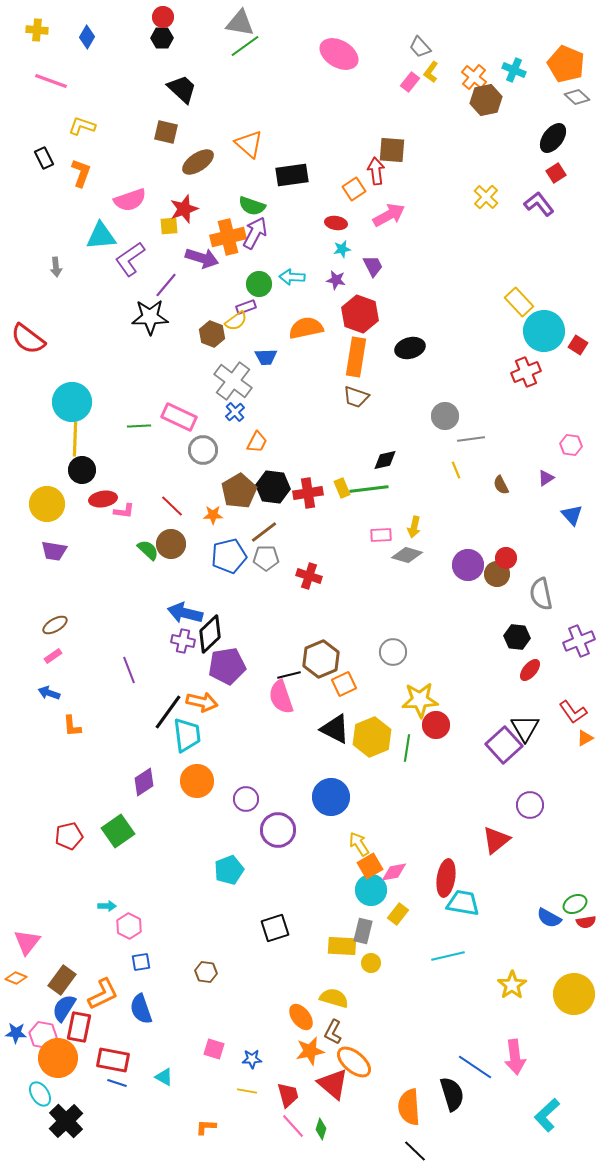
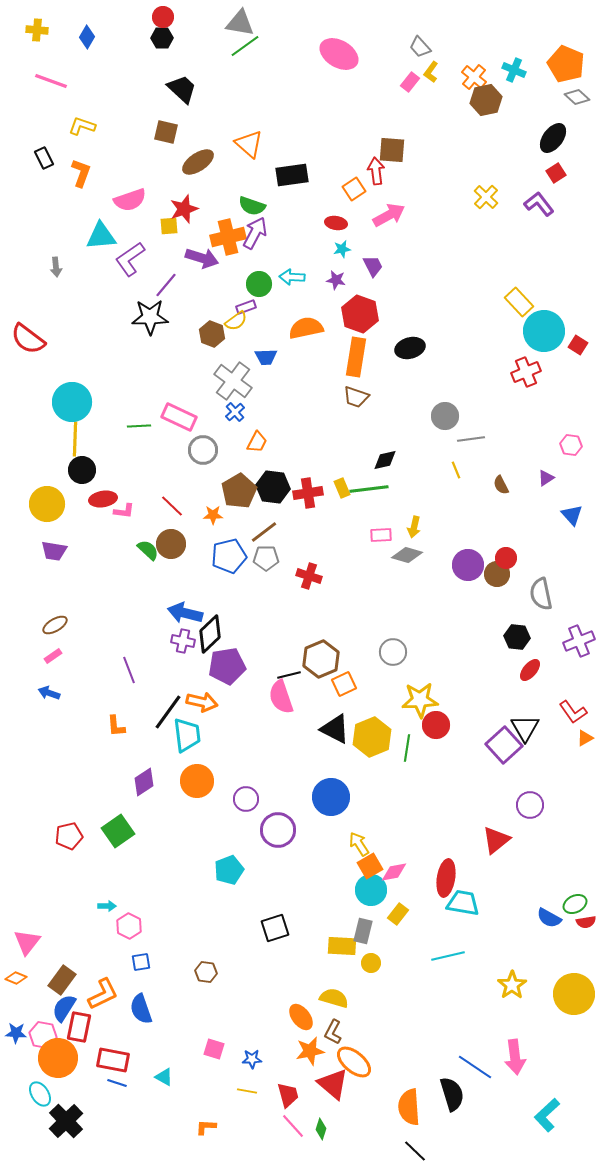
orange L-shape at (72, 726): moved 44 px right
